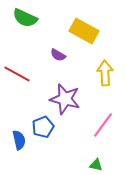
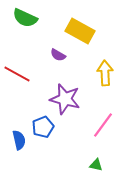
yellow rectangle: moved 4 px left
